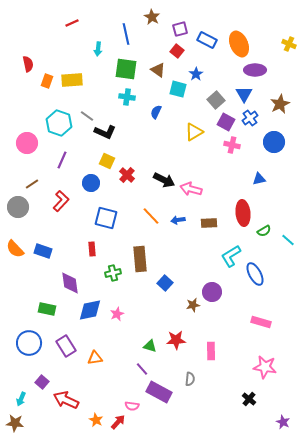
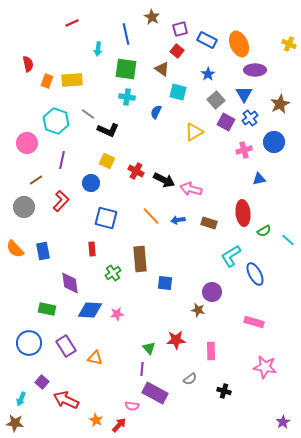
brown triangle at (158, 70): moved 4 px right, 1 px up
blue star at (196, 74): moved 12 px right
cyan square at (178, 89): moved 3 px down
gray line at (87, 116): moved 1 px right, 2 px up
cyan hexagon at (59, 123): moved 3 px left, 2 px up
black L-shape at (105, 132): moved 3 px right, 2 px up
pink cross at (232, 145): moved 12 px right, 5 px down; rotated 28 degrees counterclockwise
purple line at (62, 160): rotated 12 degrees counterclockwise
red cross at (127, 175): moved 9 px right, 4 px up; rotated 14 degrees counterclockwise
brown line at (32, 184): moved 4 px right, 4 px up
gray circle at (18, 207): moved 6 px right
brown rectangle at (209, 223): rotated 21 degrees clockwise
blue rectangle at (43, 251): rotated 60 degrees clockwise
green cross at (113, 273): rotated 21 degrees counterclockwise
blue square at (165, 283): rotated 35 degrees counterclockwise
brown star at (193, 305): moved 5 px right, 5 px down; rotated 24 degrees clockwise
blue diamond at (90, 310): rotated 15 degrees clockwise
pink star at (117, 314): rotated 16 degrees clockwise
pink rectangle at (261, 322): moved 7 px left
green triangle at (150, 346): moved 1 px left, 2 px down; rotated 32 degrees clockwise
orange triangle at (95, 358): rotated 21 degrees clockwise
purple line at (142, 369): rotated 48 degrees clockwise
gray semicircle at (190, 379): rotated 48 degrees clockwise
purple rectangle at (159, 392): moved 4 px left, 1 px down
black cross at (249, 399): moved 25 px left, 8 px up; rotated 24 degrees counterclockwise
red arrow at (118, 422): moved 1 px right, 3 px down
purple star at (283, 422): rotated 16 degrees clockwise
